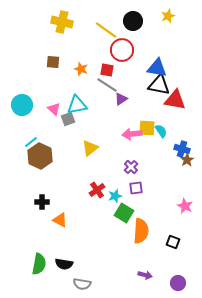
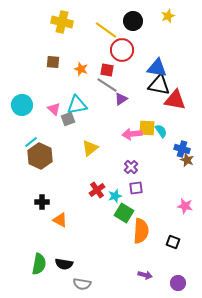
brown star: rotated 16 degrees counterclockwise
pink star: rotated 14 degrees counterclockwise
